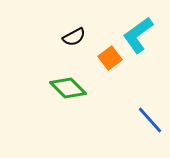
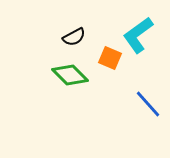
orange square: rotated 30 degrees counterclockwise
green diamond: moved 2 px right, 13 px up
blue line: moved 2 px left, 16 px up
